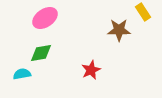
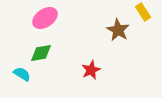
brown star: moved 1 px left; rotated 30 degrees clockwise
cyan semicircle: rotated 42 degrees clockwise
